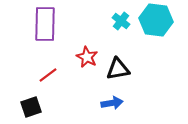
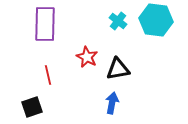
cyan cross: moved 3 px left
red line: rotated 66 degrees counterclockwise
blue arrow: rotated 70 degrees counterclockwise
black square: moved 1 px right
